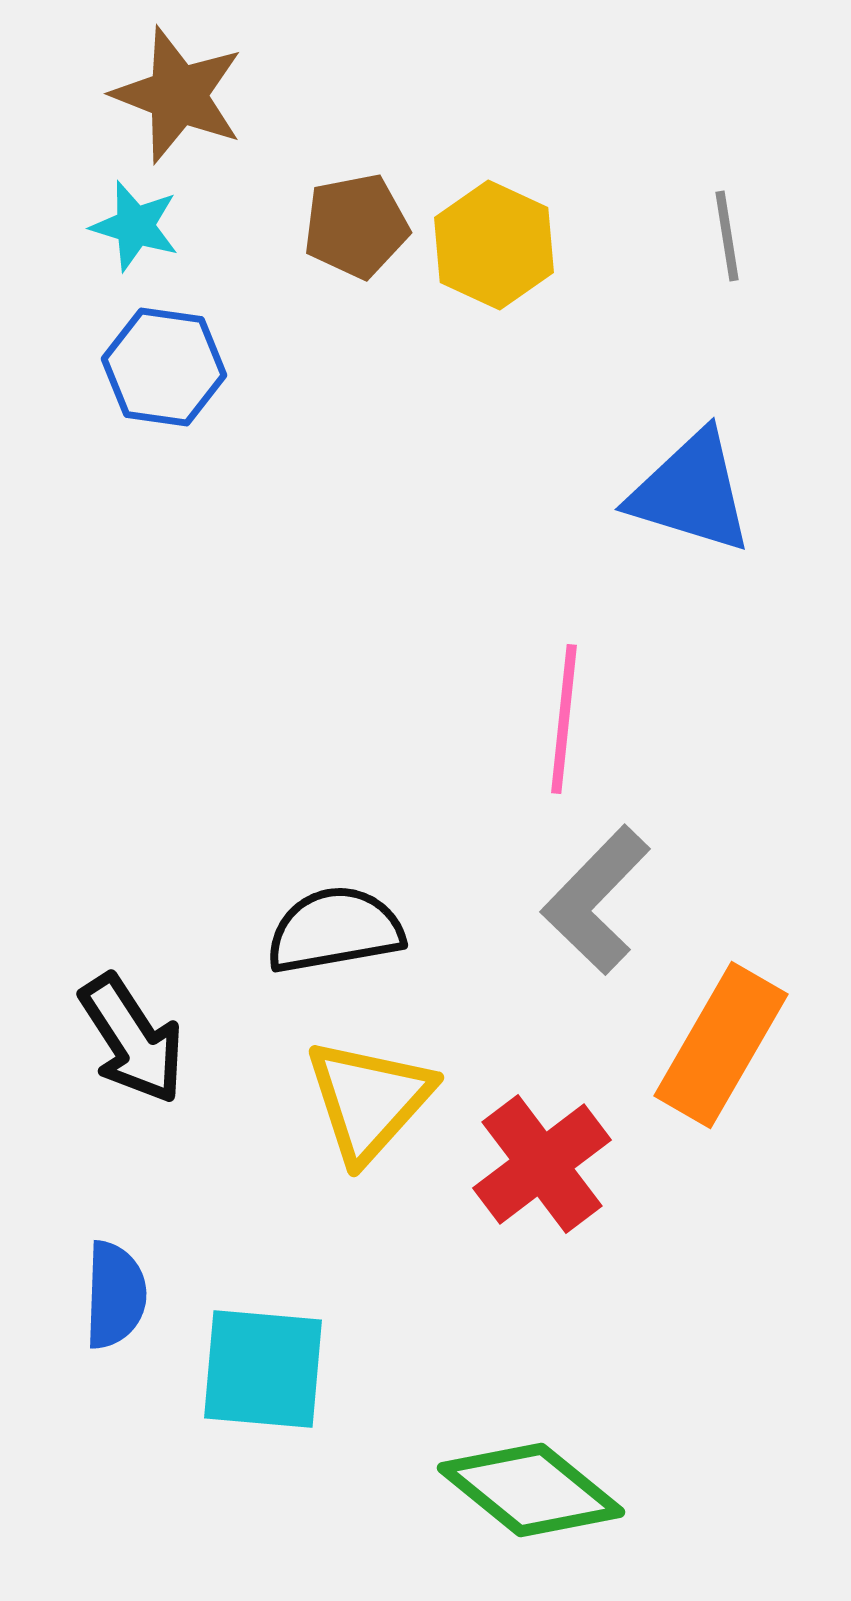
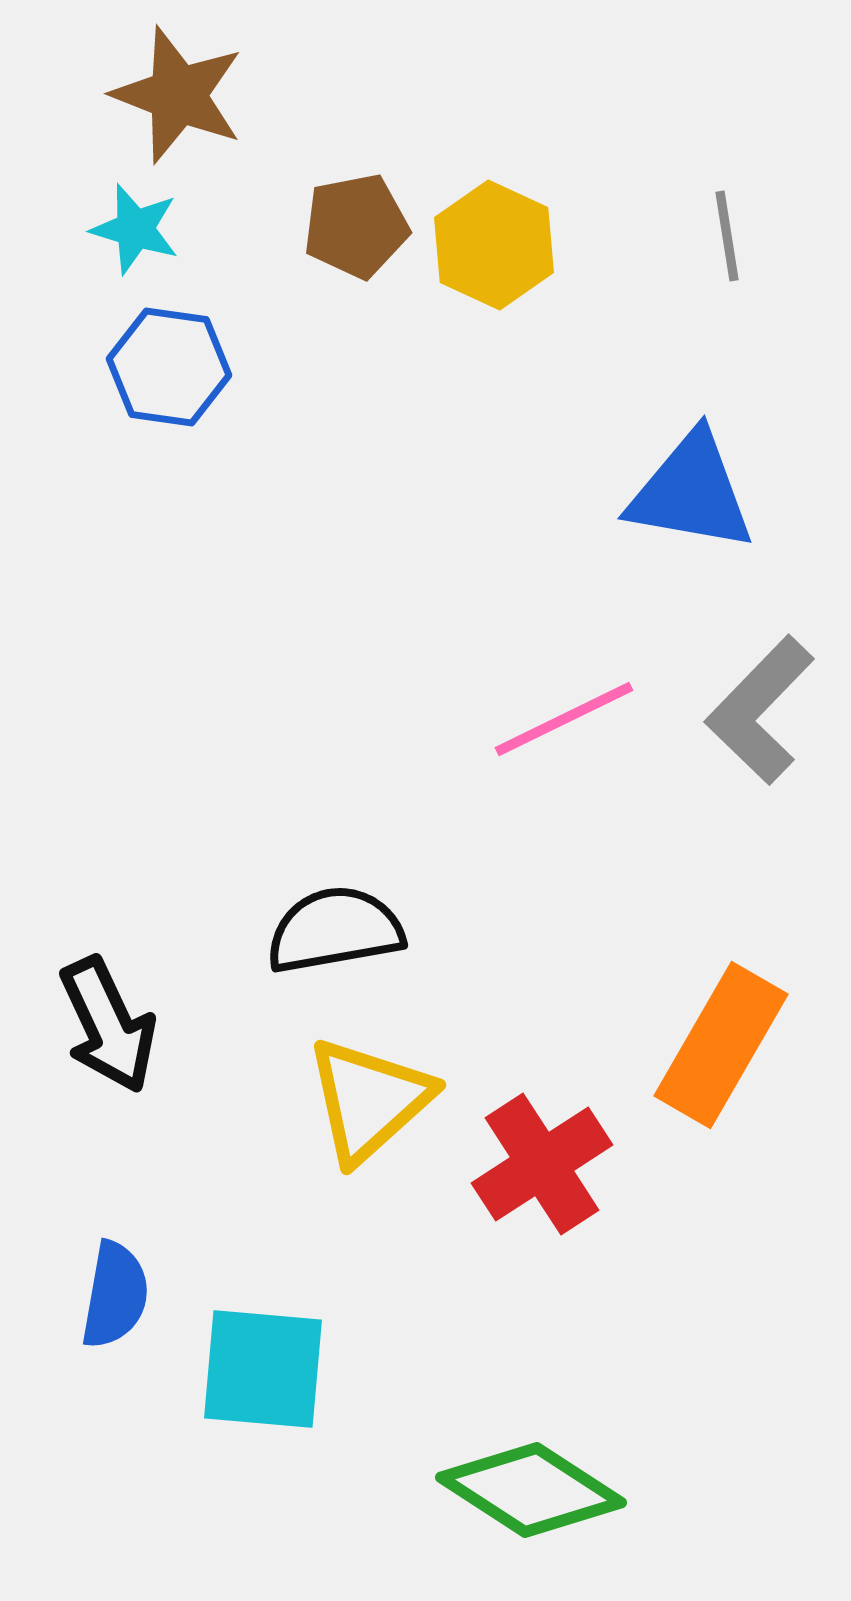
cyan star: moved 3 px down
blue hexagon: moved 5 px right
blue triangle: rotated 7 degrees counterclockwise
pink line: rotated 58 degrees clockwise
gray L-shape: moved 164 px right, 190 px up
black arrow: moved 24 px left, 14 px up; rotated 8 degrees clockwise
yellow triangle: rotated 6 degrees clockwise
red cross: rotated 4 degrees clockwise
blue semicircle: rotated 8 degrees clockwise
green diamond: rotated 6 degrees counterclockwise
